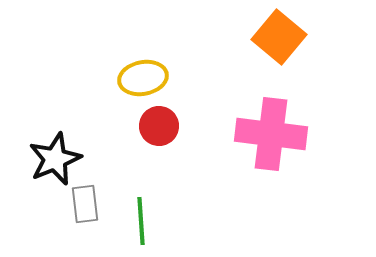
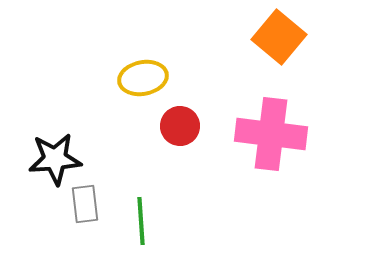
red circle: moved 21 px right
black star: rotated 18 degrees clockwise
